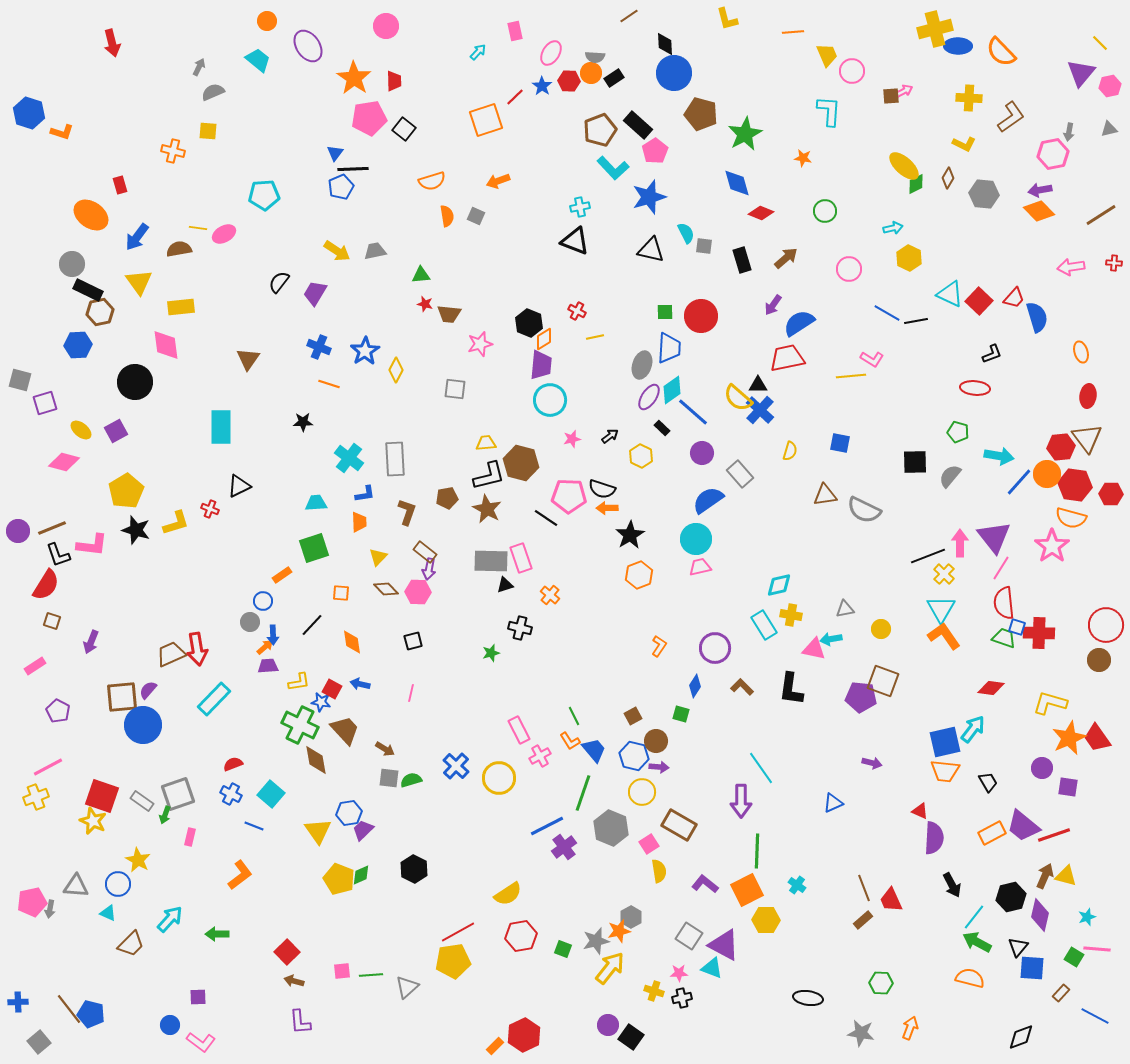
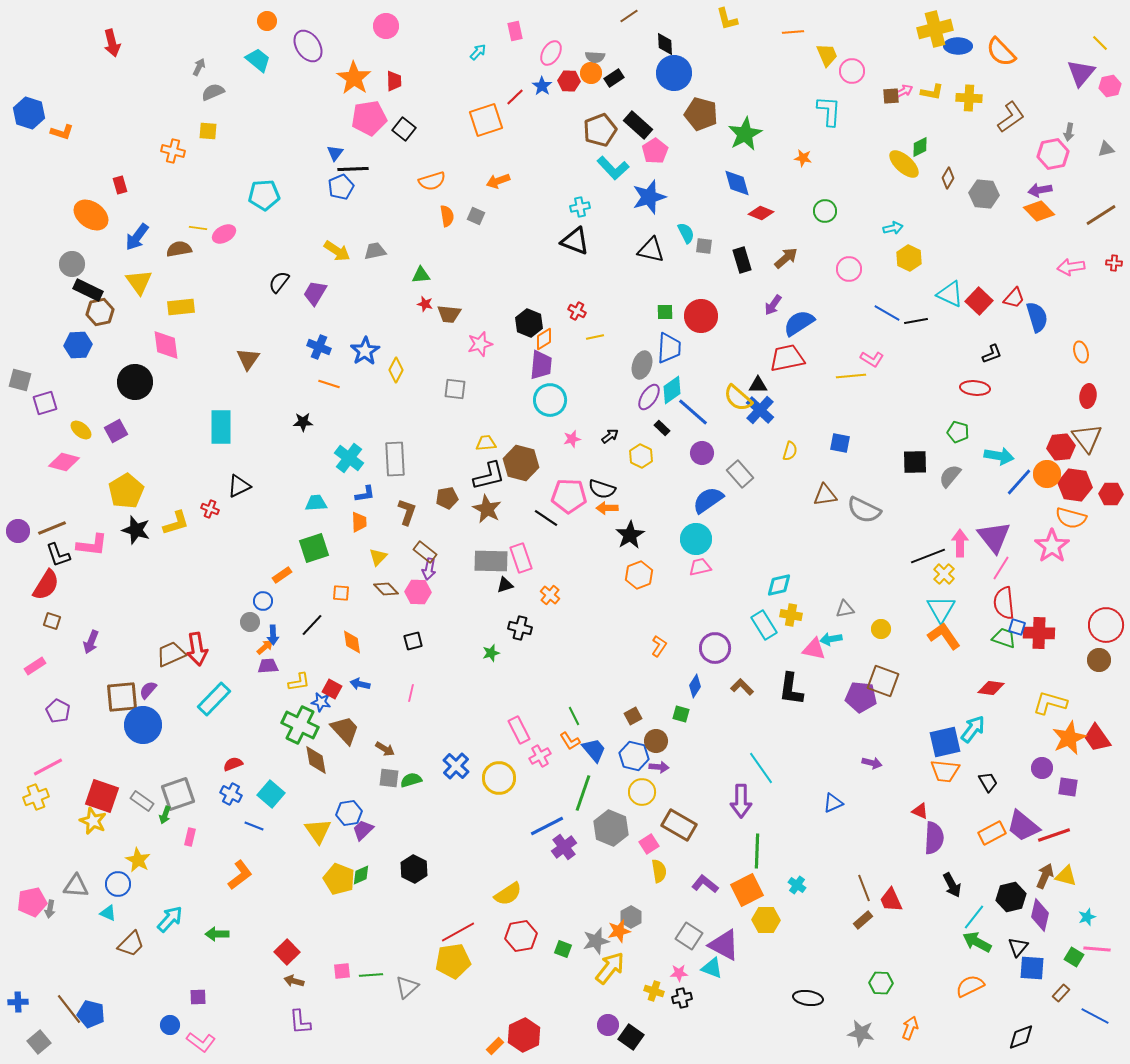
gray triangle at (1109, 129): moved 3 px left, 20 px down
yellow L-shape at (964, 144): moved 32 px left, 52 px up; rotated 15 degrees counterclockwise
yellow ellipse at (904, 166): moved 2 px up
green diamond at (916, 184): moved 4 px right, 37 px up
orange semicircle at (970, 978): moved 8 px down; rotated 40 degrees counterclockwise
